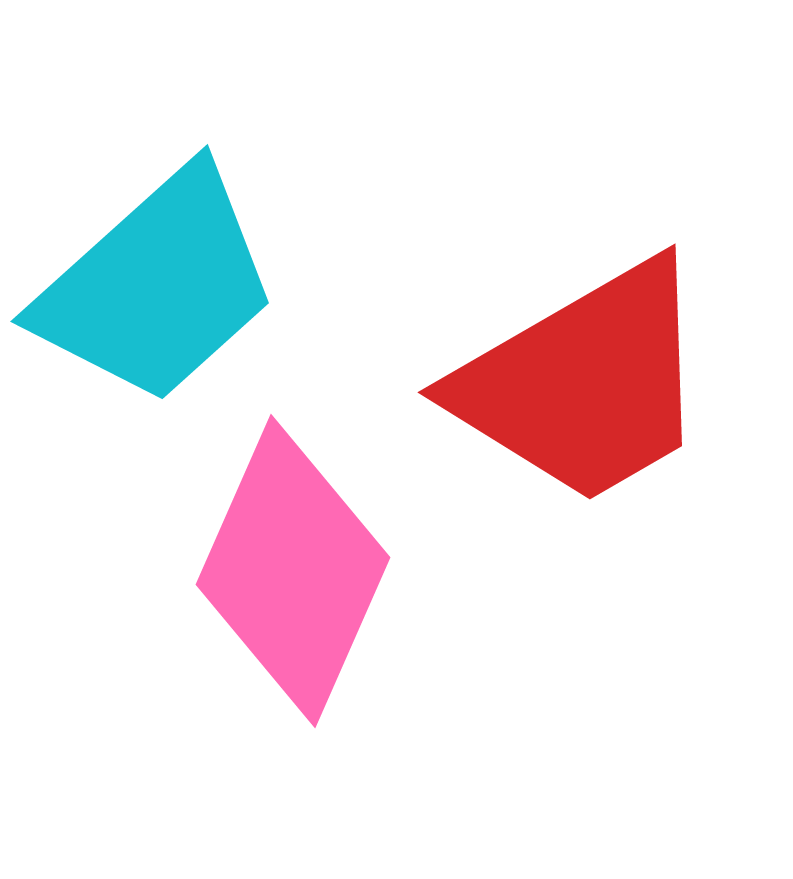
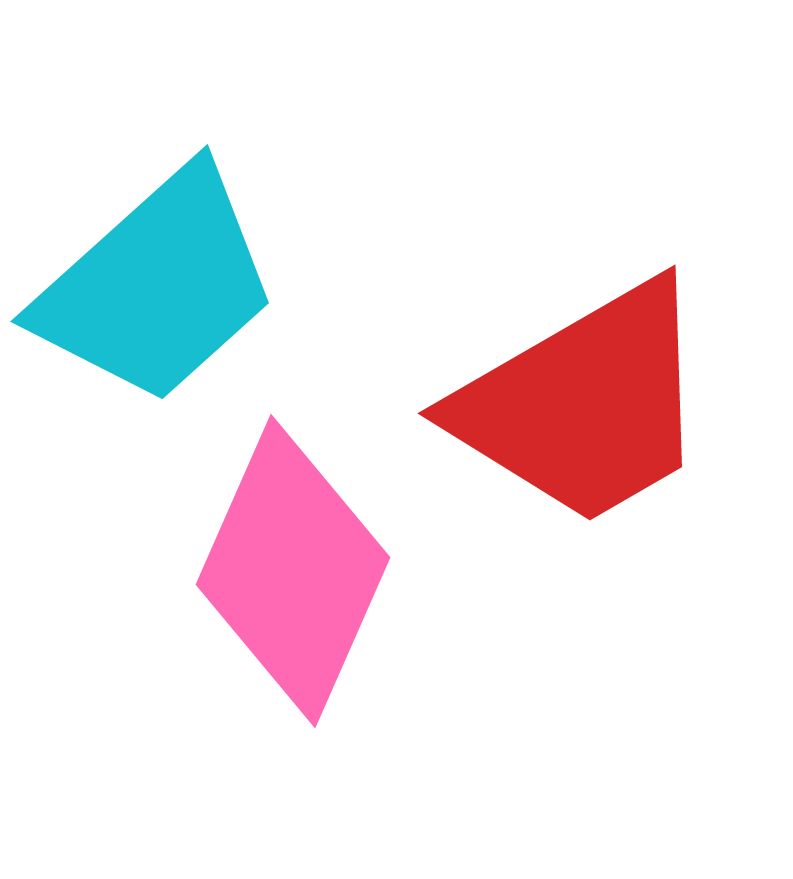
red trapezoid: moved 21 px down
